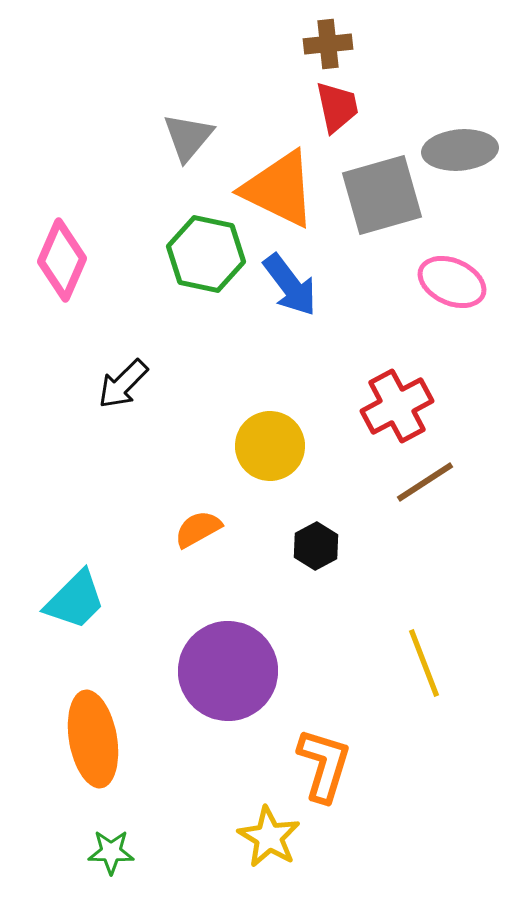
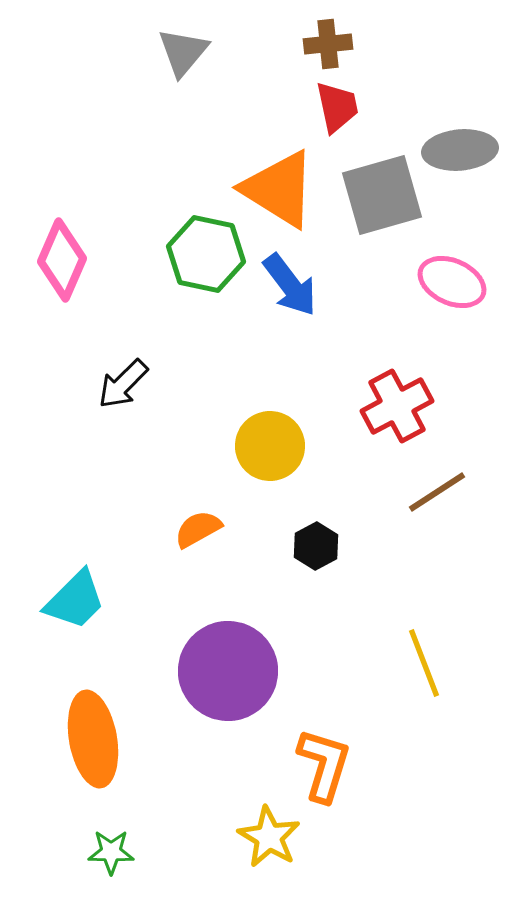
gray triangle: moved 5 px left, 85 px up
orange triangle: rotated 6 degrees clockwise
brown line: moved 12 px right, 10 px down
